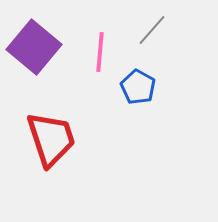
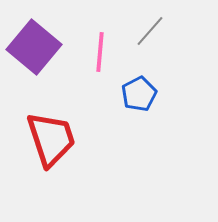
gray line: moved 2 px left, 1 px down
blue pentagon: moved 1 px right, 7 px down; rotated 16 degrees clockwise
